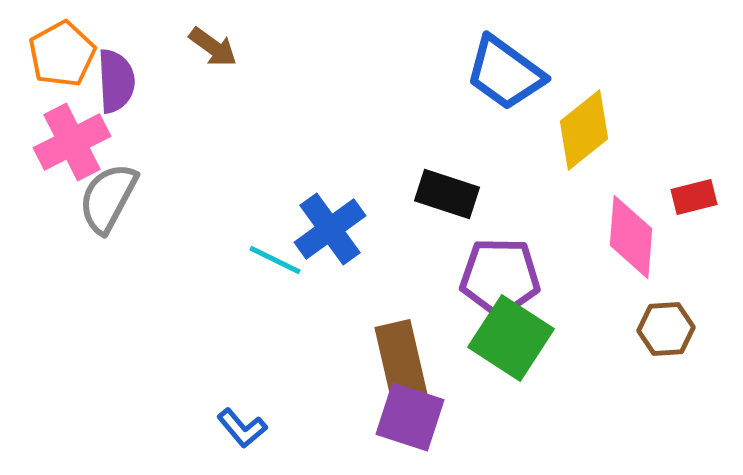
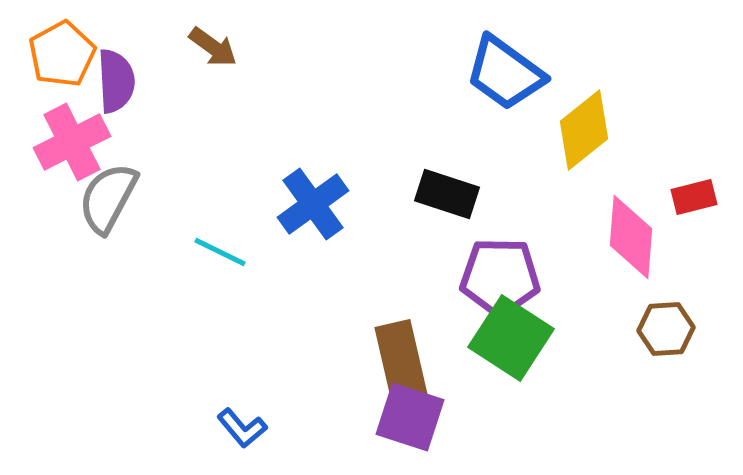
blue cross: moved 17 px left, 25 px up
cyan line: moved 55 px left, 8 px up
